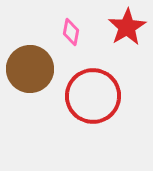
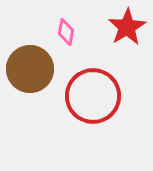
pink diamond: moved 5 px left
